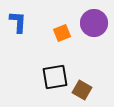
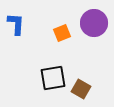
blue L-shape: moved 2 px left, 2 px down
black square: moved 2 px left, 1 px down
brown square: moved 1 px left, 1 px up
